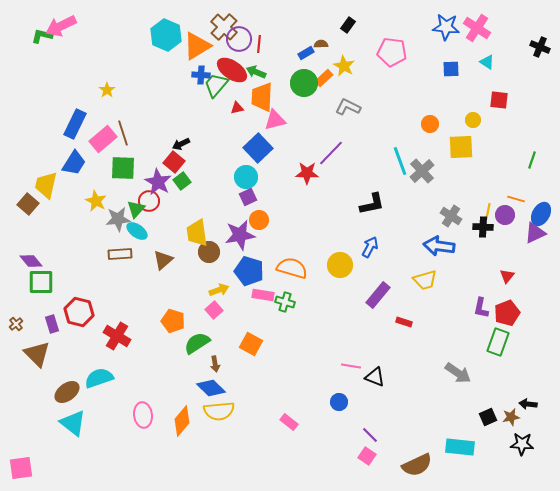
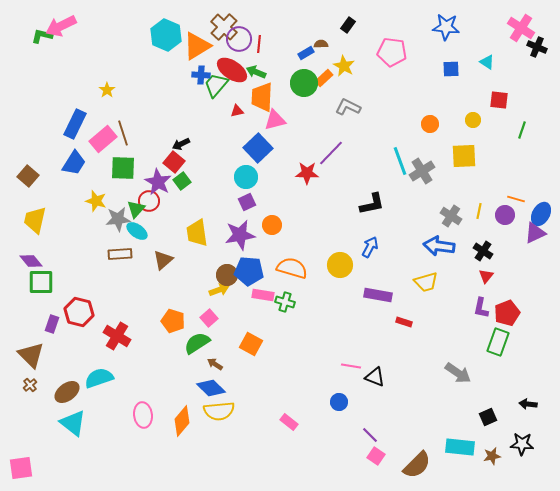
pink cross at (477, 28): moved 44 px right
black cross at (540, 47): moved 3 px left
red triangle at (237, 108): moved 3 px down
yellow square at (461, 147): moved 3 px right, 9 px down
green line at (532, 160): moved 10 px left, 30 px up
gray cross at (422, 171): rotated 10 degrees clockwise
yellow trapezoid at (46, 185): moved 11 px left, 35 px down
purple square at (248, 197): moved 1 px left, 5 px down
yellow star at (96, 201): rotated 10 degrees counterclockwise
brown square at (28, 204): moved 28 px up
yellow line at (488, 211): moved 9 px left
orange circle at (259, 220): moved 13 px right, 5 px down
black cross at (483, 227): moved 24 px down; rotated 30 degrees clockwise
brown circle at (209, 252): moved 18 px right, 23 px down
blue pentagon at (249, 271): rotated 12 degrees counterclockwise
red triangle at (507, 276): moved 21 px left
yellow trapezoid at (425, 280): moved 1 px right, 2 px down
purple rectangle at (378, 295): rotated 60 degrees clockwise
pink square at (214, 310): moved 5 px left, 8 px down
brown cross at (16, 324): moved 14 px right, 61 px down
purple rectangle at (52, 324): rotated 36 degrees clockwise
brown triangle at (37, 354): moved 6 px left, 1 px down
brown arrow at (215, 364): rotated 133 degrees clockwise
brown star at (511, 417): moved 19 px left, 39 px down
pink square at (367, 456): moved 9 px right
brown semicircle at (417, 465): rotated 20 degrees counterclockwise
